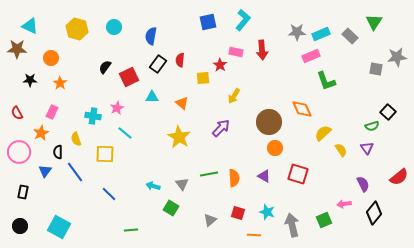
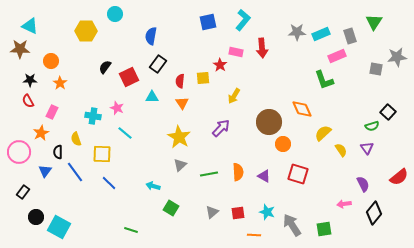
cyan circle at (114, 27): moved 1 px right, 13 px up
yellow hexagon at (77, 29): moved 9 px right, 2 px down; rotated 15 degrees counterclockwise
gray rectangle at (350, 36): rotated 28 degrees clockwise
brown star at (17, 49): moved 3 px right
red arrow at (262, 50): moved 2 px up
pink rectangle at (311, 56): moved 26 px right
orange circle at (51, 58): moved 3 px down
red semicircle at (180, 60): moved 21 px down
green L-shape at (326, 81): moved 2 px left, 1 px up
orange triangle at (182, 103): rotated 16 degrees clockwise
pink star at (117, 108): rotated 24 degrees counterclockwise
red semicircle at (17, 113): moved 11 px right, 12 px up
orange circle at (275, 148): moved 8 px right, 4 px up
yellow square at (105, 154): moved 3 px left
orange semicircle at (234, 178): moved 4 px right, 6 px up
gray triangle at (182, 184): moved 2 px left, 19 px up; rotated 24 degrees clockwise
black rectangle at (23, 192): rotated 24 degrees clockwise
blue line at (109, 194): moved 11 px up
red square at (238, 213): rotated 24 degrees counterclockwise
gray triangle at (210, 220): moved 2 px right, 8 px up
green square at (324, 220): moved 9 px down; rotated 14 degrees clockwise
gray arrow at (292, 225): rotated 20 degrees counterclockwise
black circle at (20, 226): moved 16 px right, 9 px up
green line at (131, 230): rotated 24 degrees clockwise
